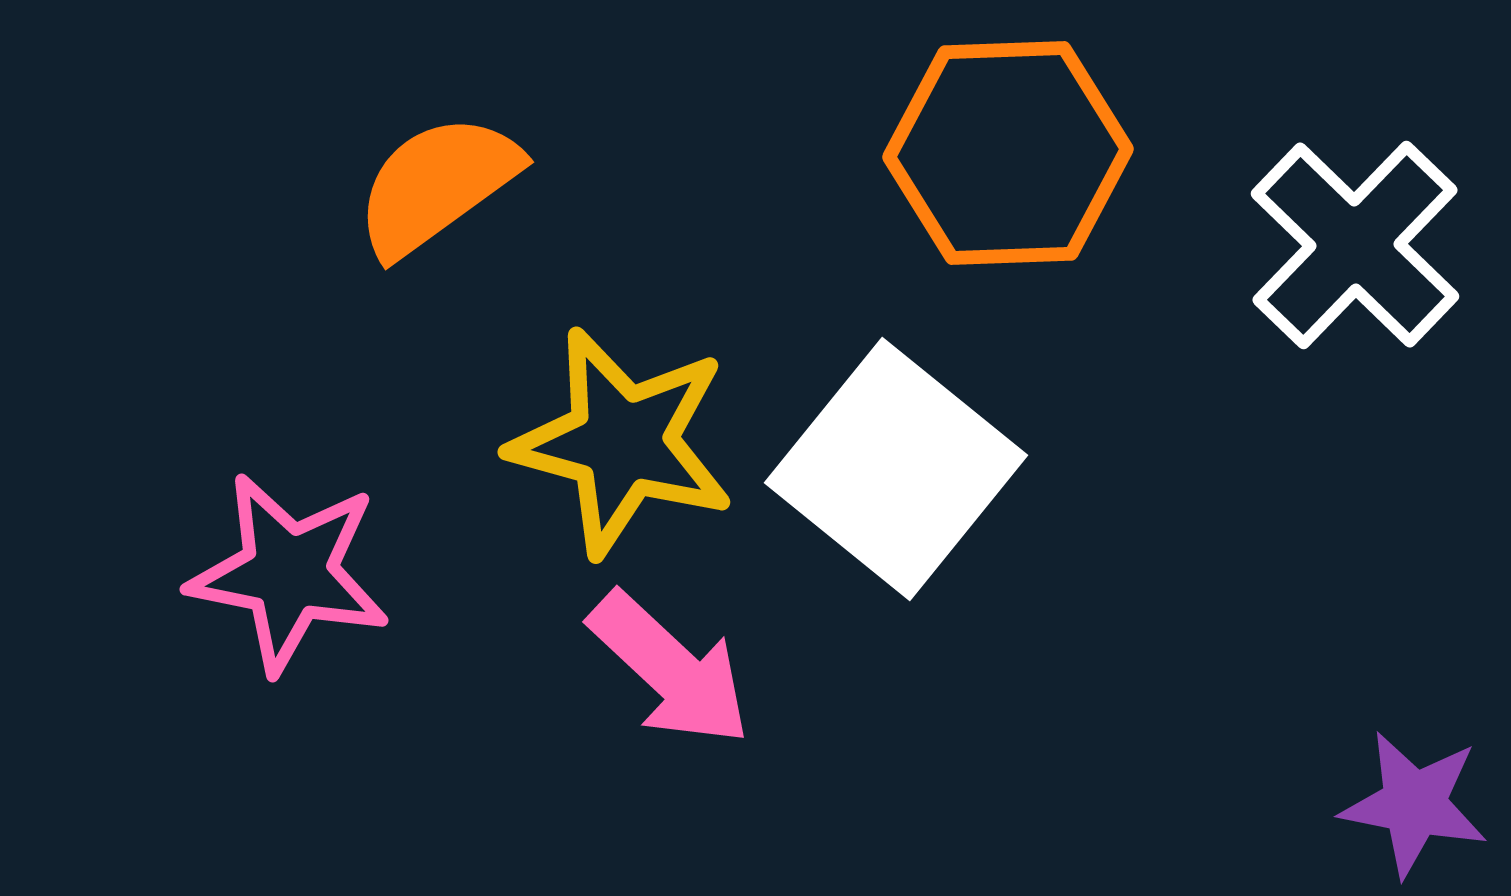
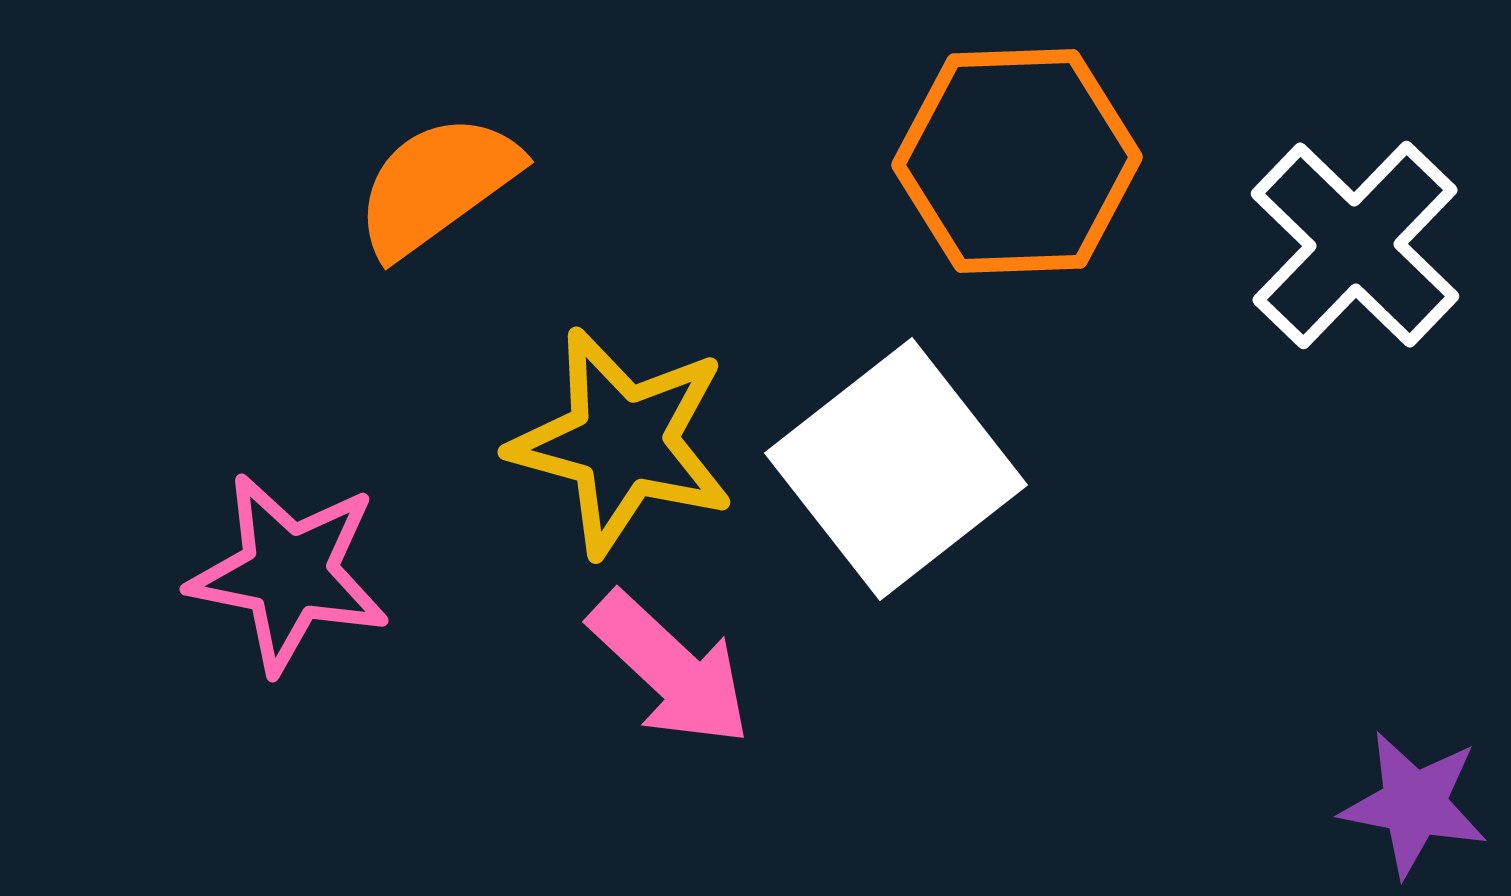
orange hexagon: moved 9 px right, 8 px down
white square: rotated 13 degrees clockwise
